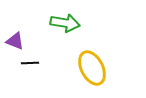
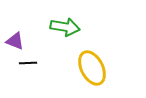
green arrow: moved 4 px down
black line: moved 2 px left
